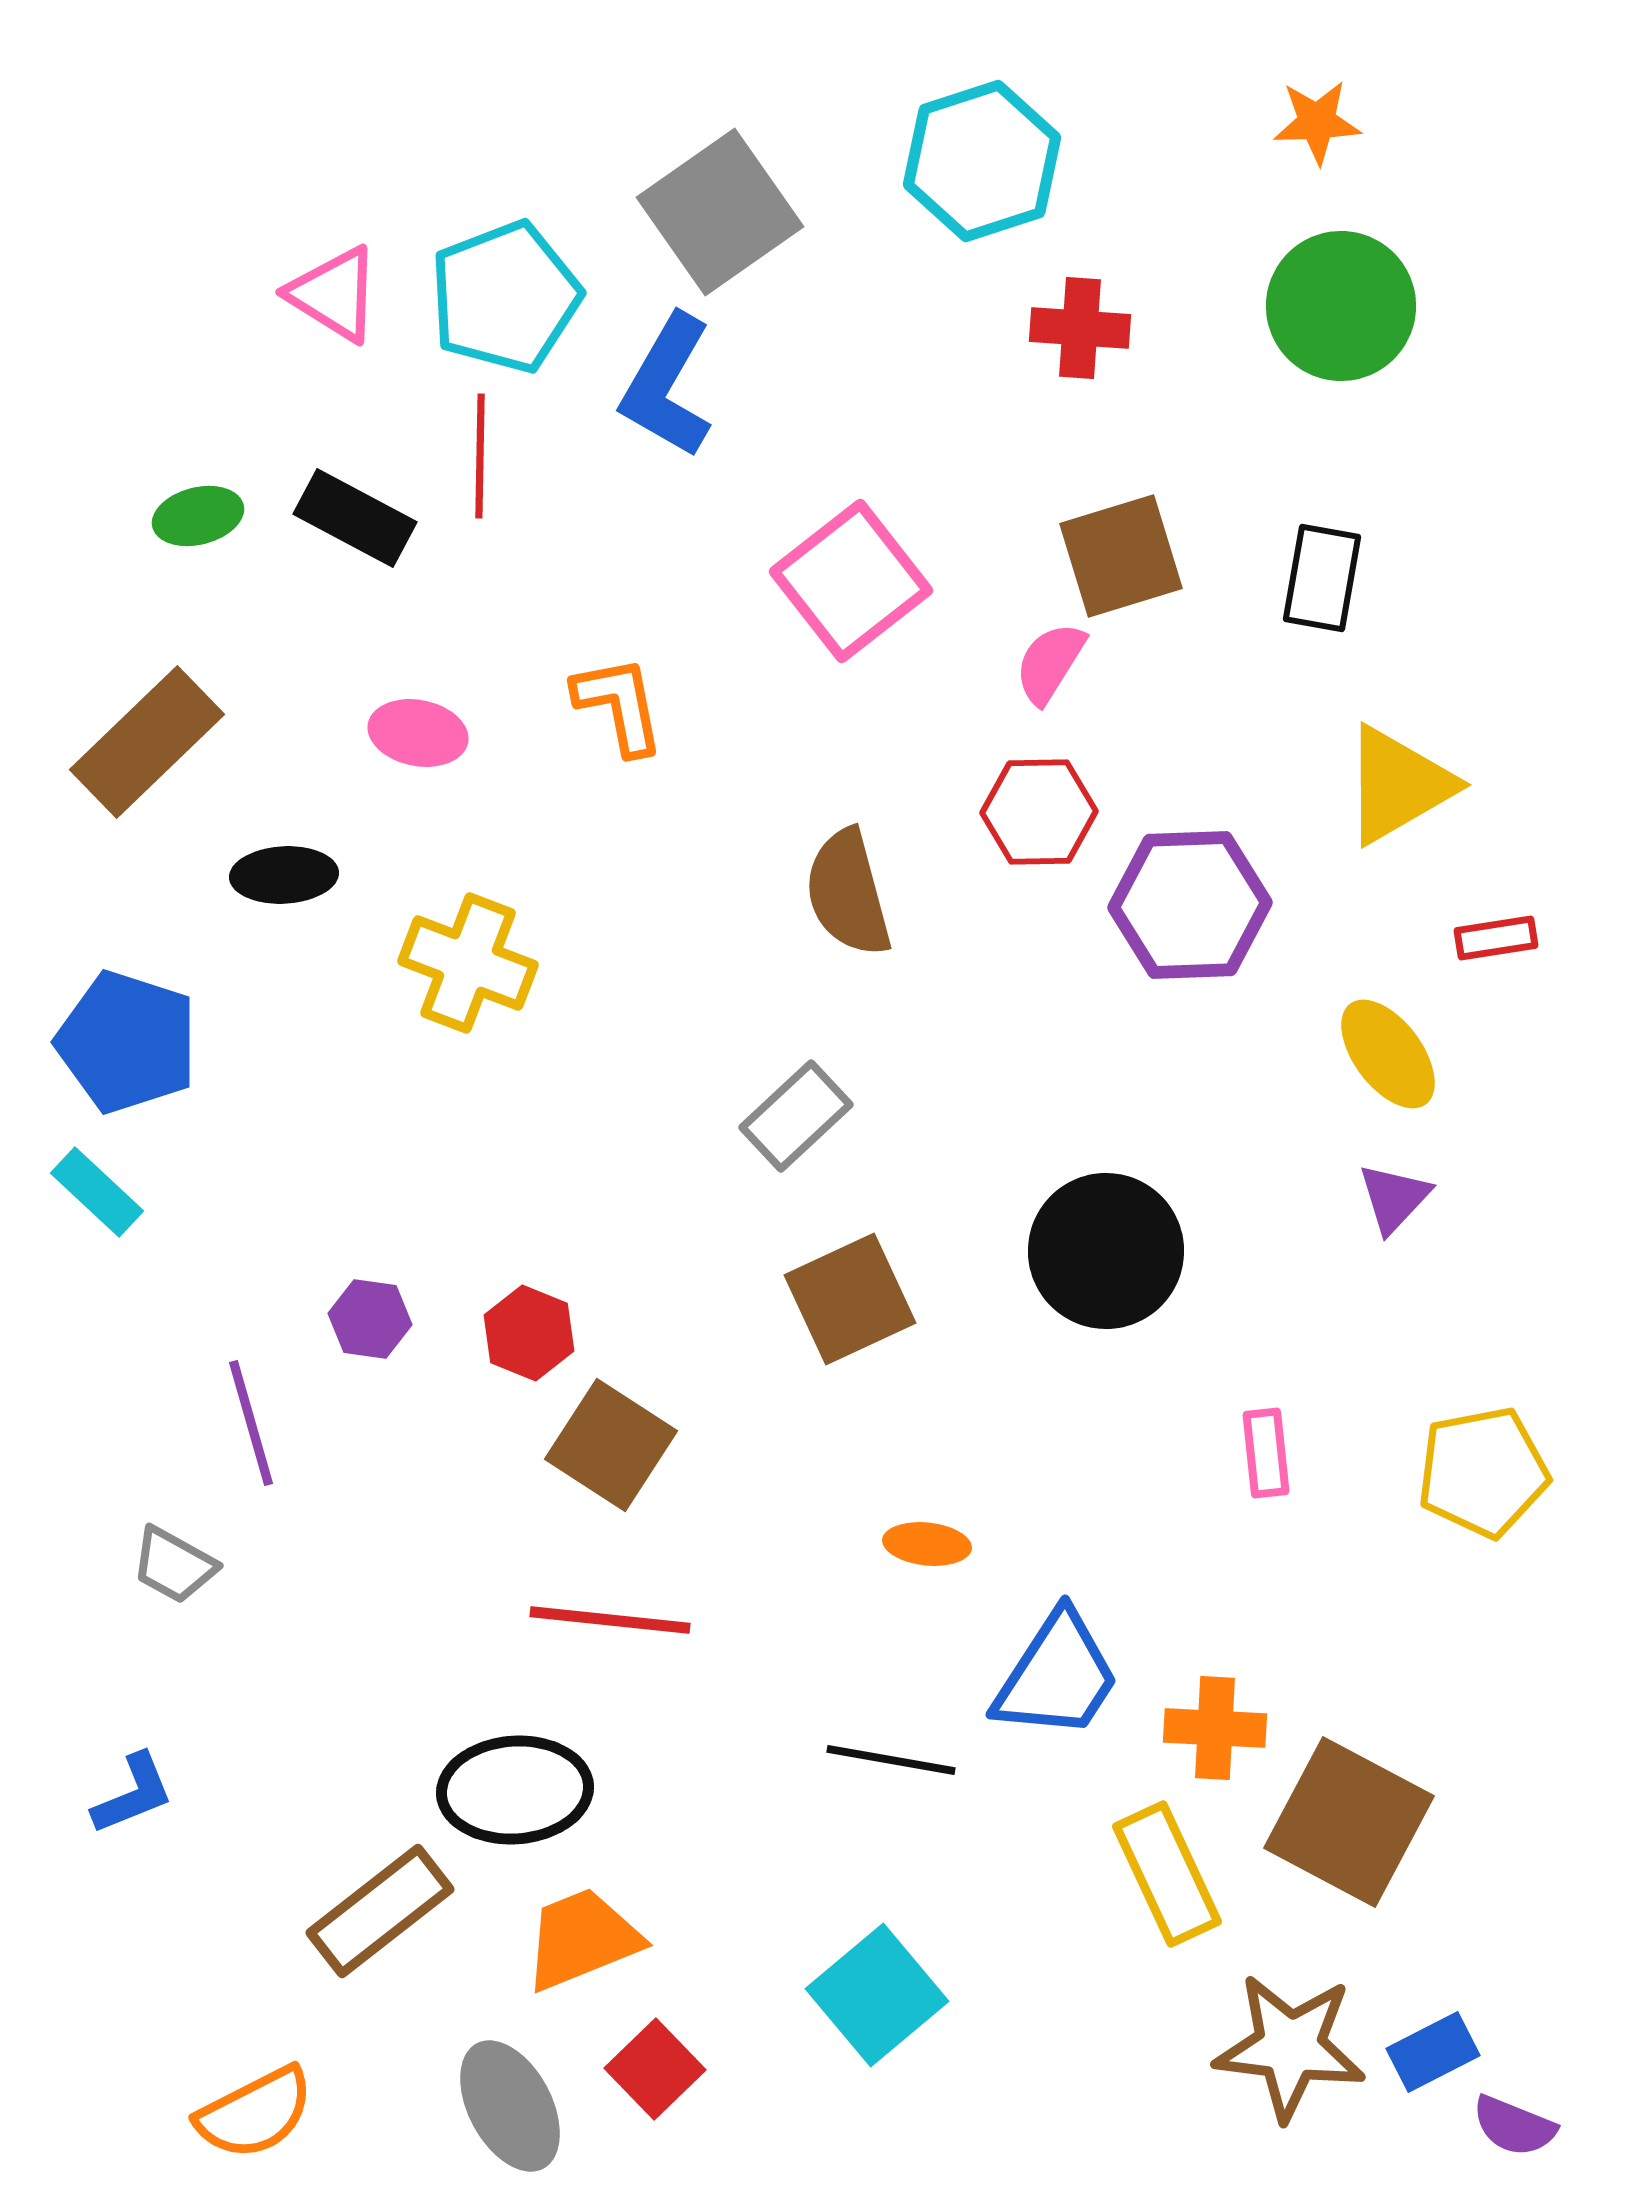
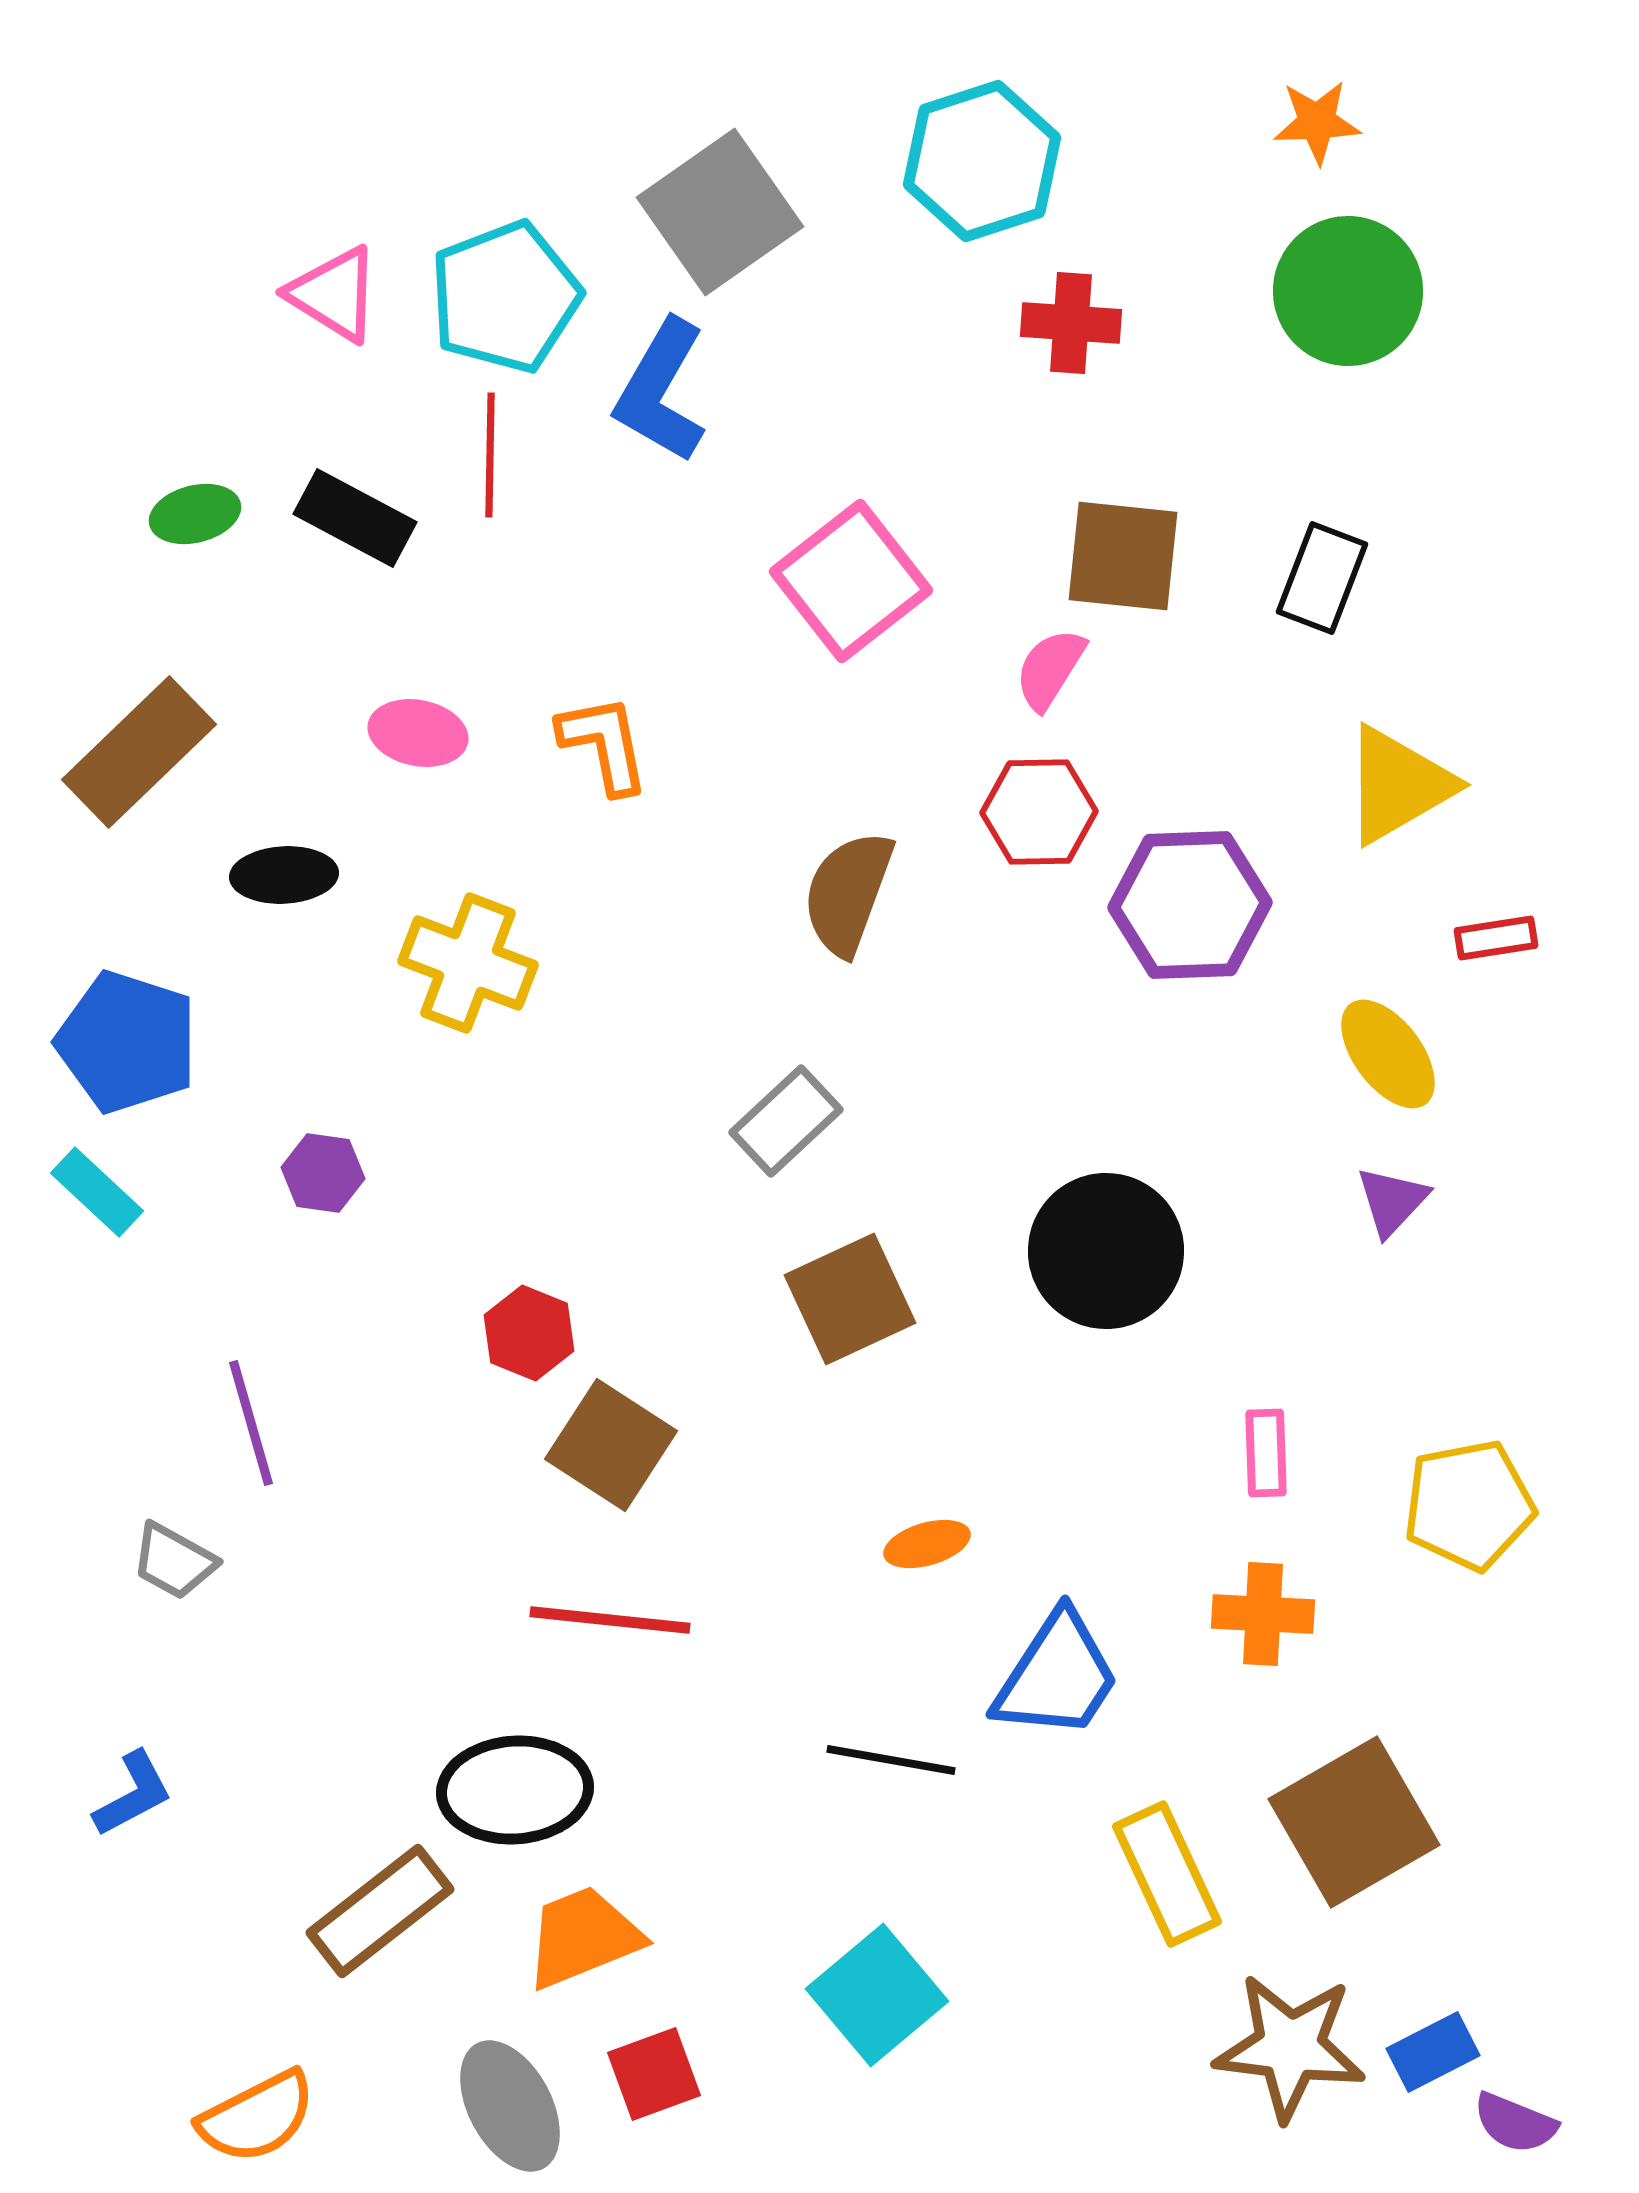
green circle at (1341, 306): moved 7 px right, 15 px up
red cross at (1080, 328): moved 9 px left, 5 px up
blue L-shape at (667, 386): moved 6 px left, 5 px down
red line at (480, 456): moved 10 px right, 1 px up
green ellipse at (198, 516): moved 3 px left, 2 px up
brown square at (1121, 556): moved 2 px right; rotated 23 degrees clockwise
black rectangle at (1322, 578): rotated 11 degrees clockwise
pink semicircle at (1050, 663): moved 6 px down
orange L-shape at (619, 705): moved 15 px left, 39 px down
brown rectangle at (147, 742): moved 8 px left, 10 px down
brown semicircle at (848, 893): rotated 35 degrees clockwise
gray rectangle at (796, 1116): moved 10 px left, 5 px down
purple triangle at (1394, 1198): moved 2 px left, 3 px down
purple hexagon at (370, 1319): moved 47 px left, 146 px up
pink rectangle at (1266, 1453): rotated 4 degrees clockwise
yellow pentagon at (1483, 1472): moved 14 px left, 33 px down
orange ellipse at (927, 1544): rotated 22 degrees counterclockwise
gray trapezoid at (174, 1565): moved 4 px up
orange cross at (1215, 1728): moved 48 px right, 114 px up
blue L-shape at (133, 1794): rotated 6 degrees counterclockwise
brown square at (1349, 1822): moved 5 px right; rotated 32 degrees clockwise
orange trapezoid at (582, 1939): moved 1 px right, 2 px up
red square at (655, 2069): moved 1 px left, 5 px down; rotated 24 degrees clockwise
orange semicircle at (255, 2113): moved 2 px right, 4 px down
purple semicircle at (1514, 2126): moved 1 px right, 3 px up
